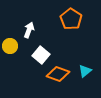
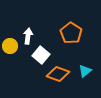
orange pentagon: moved 14 px down
white arrow: moved 1 px left, 6 px down; rotated 14 degrees counterclockwise
